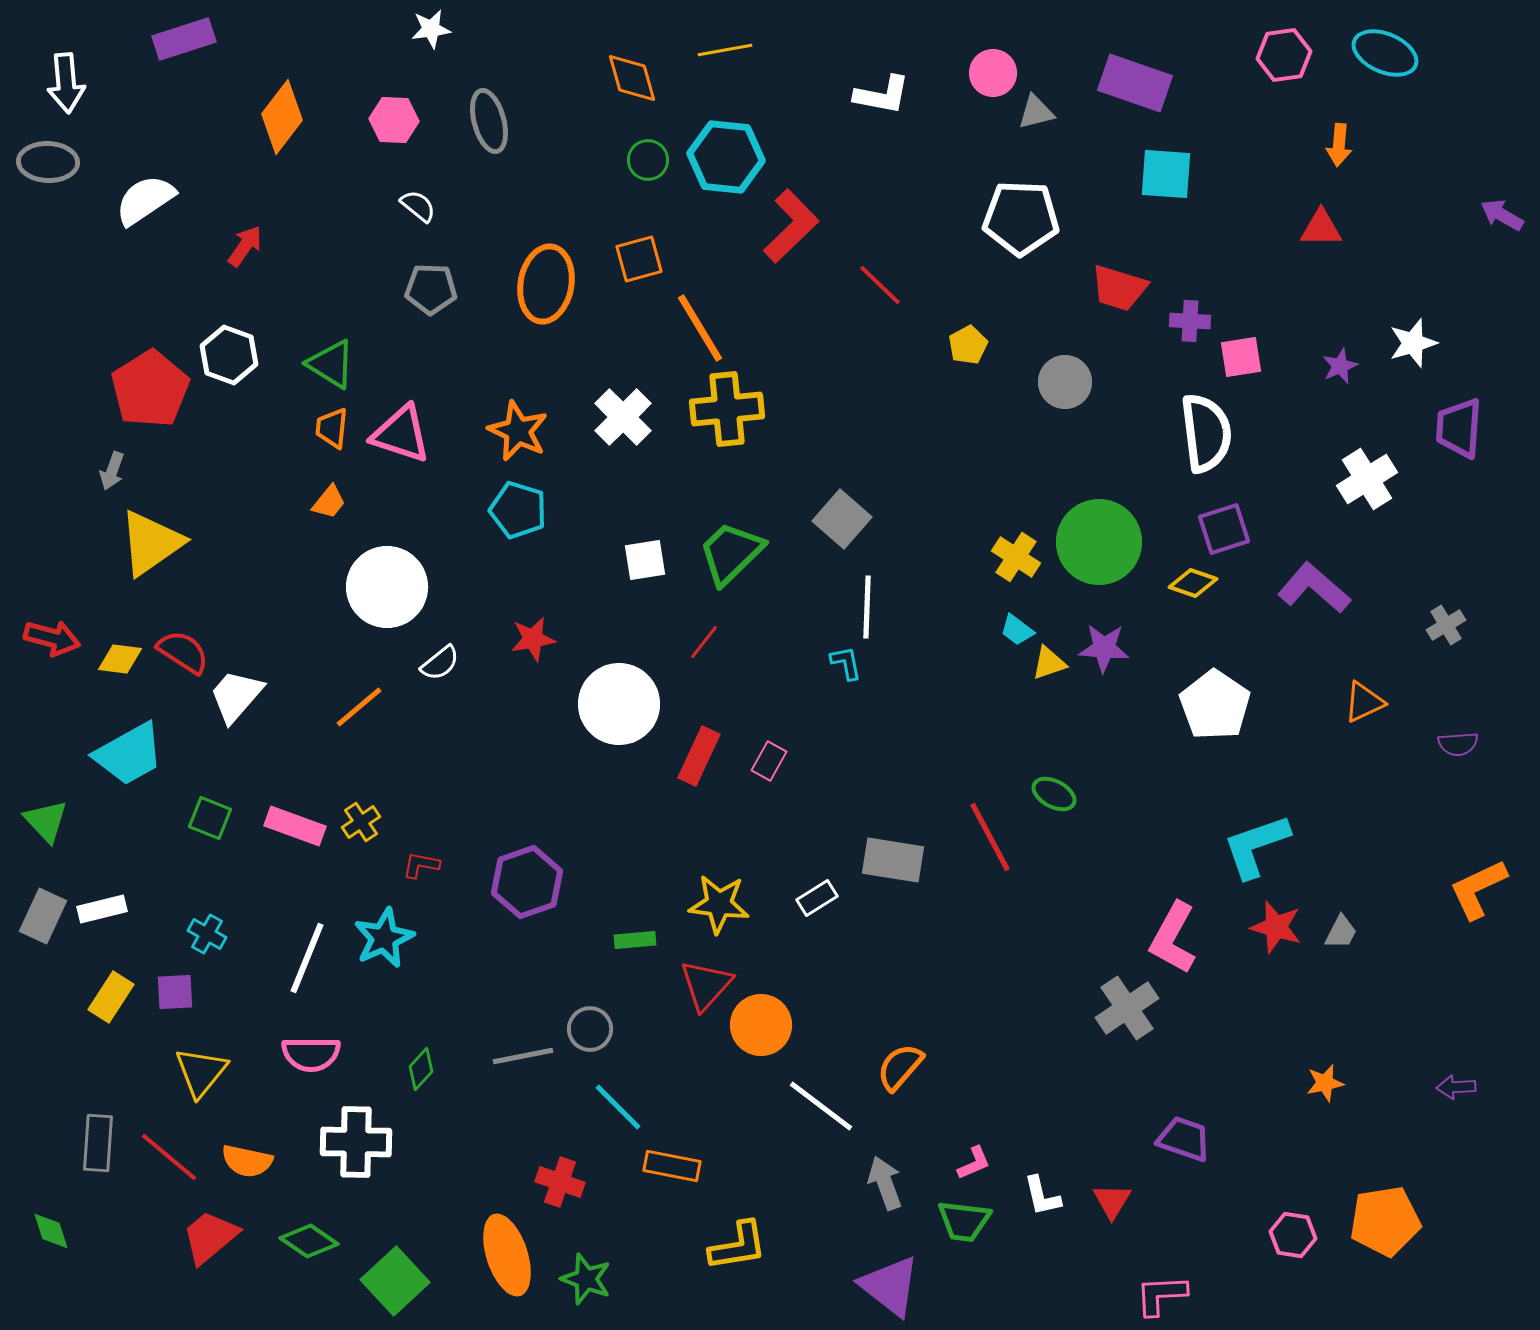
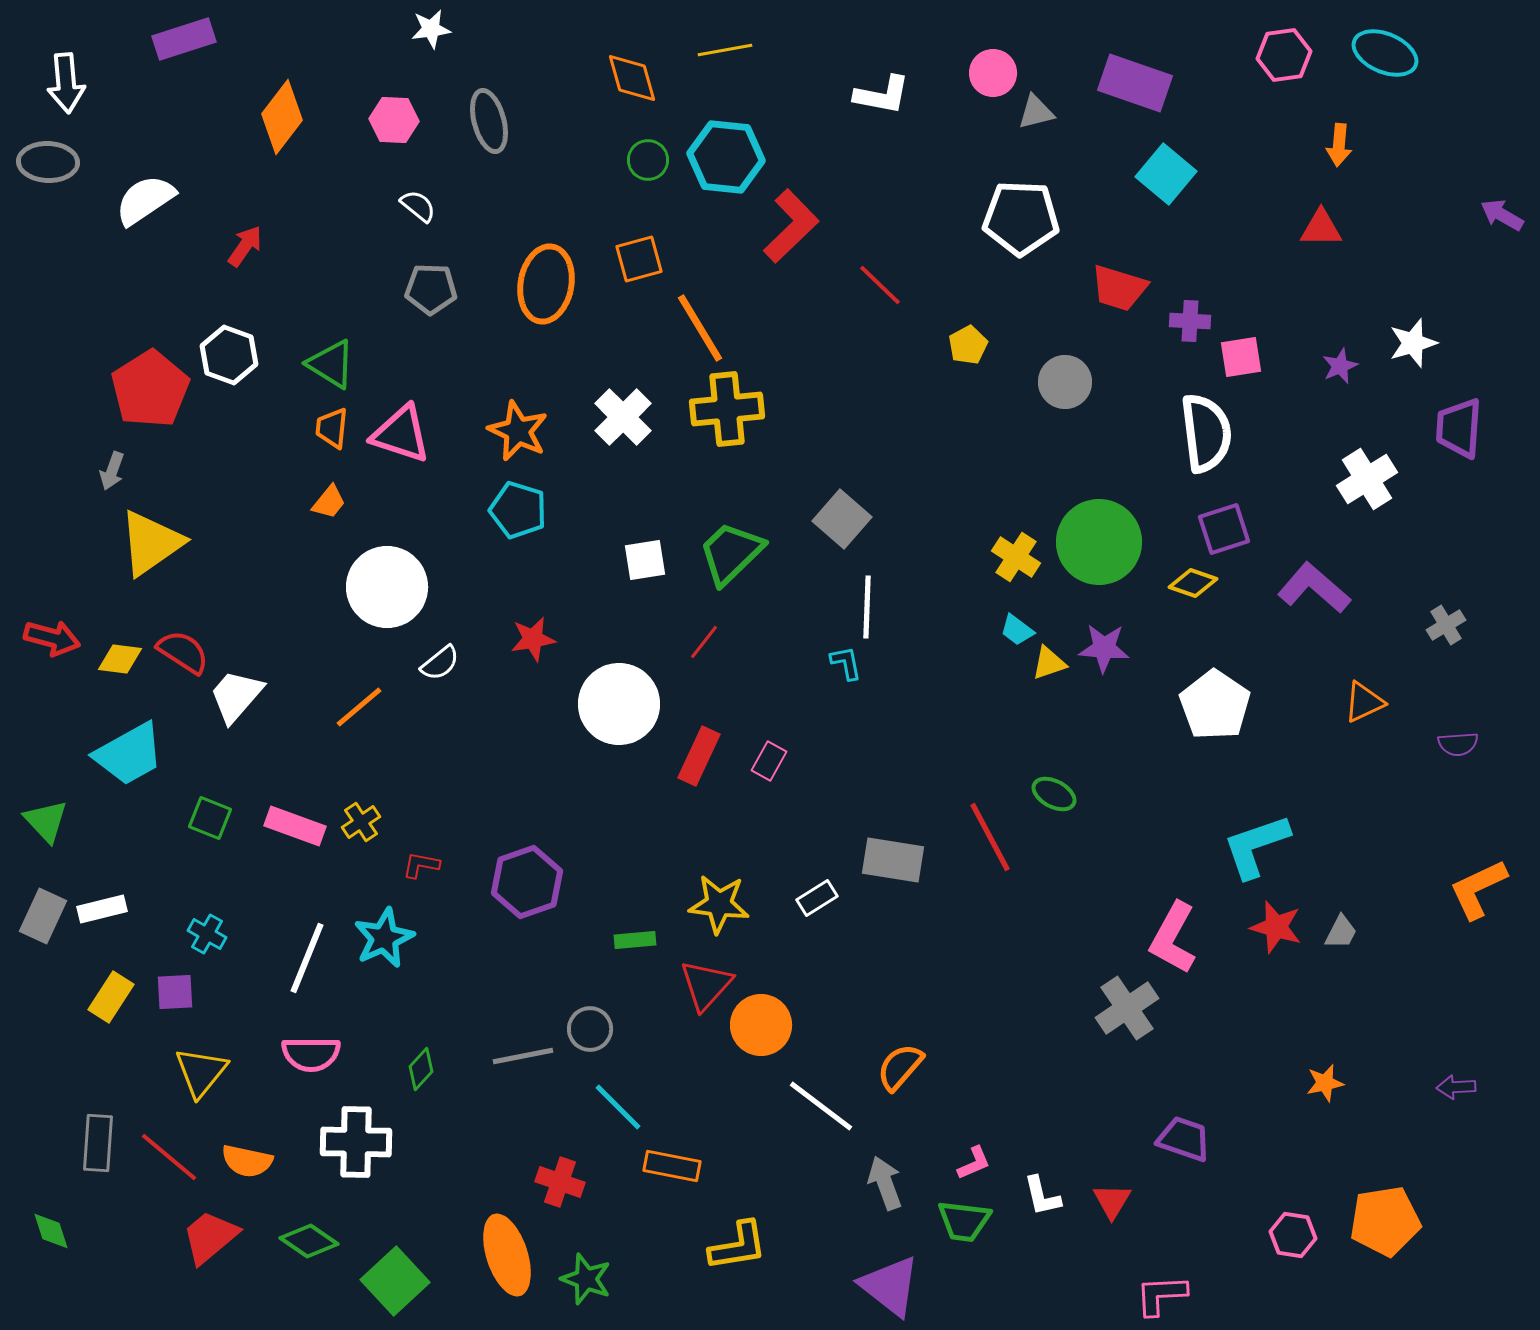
cyan square at (1166, 174): rotated 36 degrees clockwise
